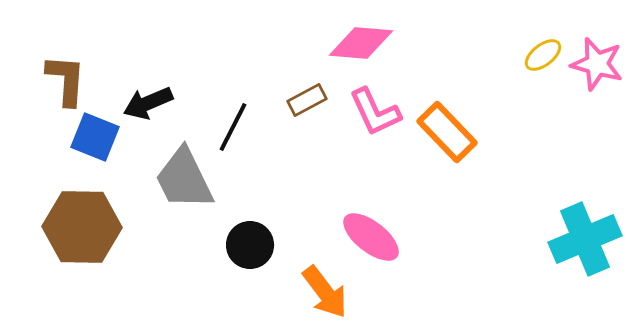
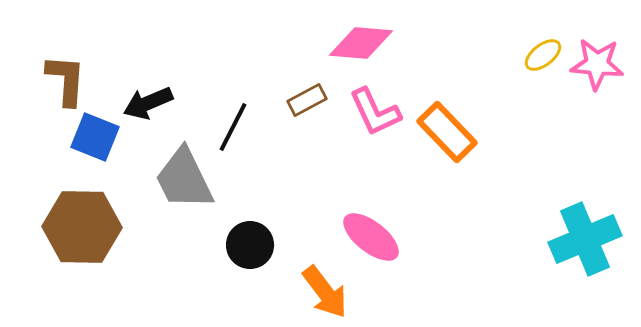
pink star: rotated 10 degrees counterclockwise
